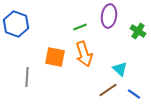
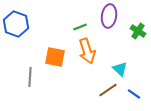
orange arrow: moved 3 px right, 3 px up
gray line: moved 3 px right
